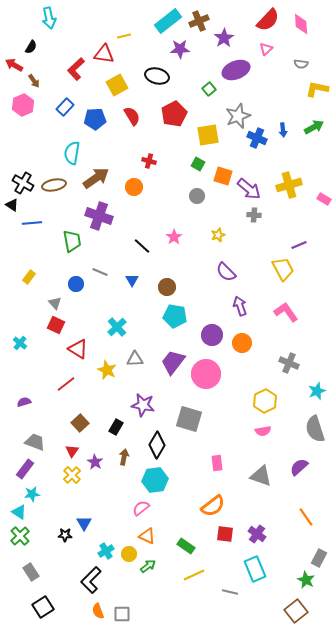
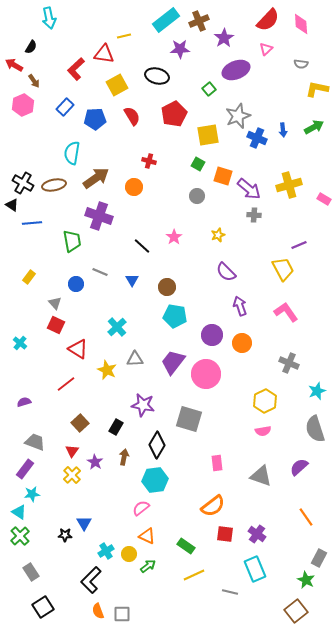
cyan rectangle at (168, 21): moved 2 px left, 1 px up
